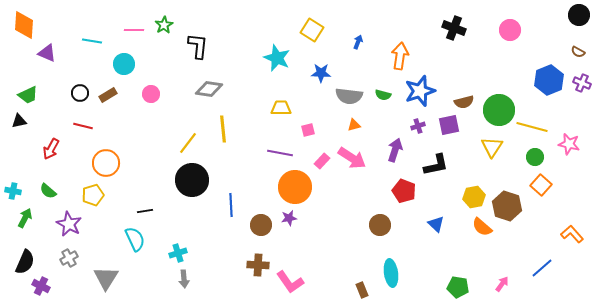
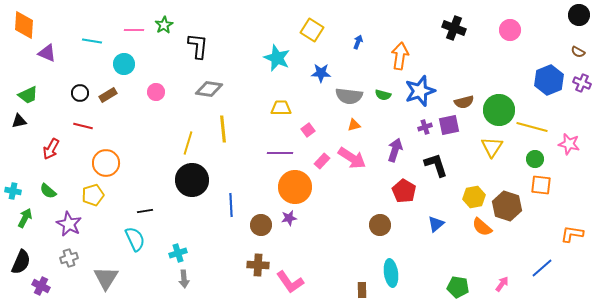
pink circle at (151, 94): moved 5 px right, 2 px up
purple cross at (418, 126): moved 7 px right, 1 px down
pink square at (308, 130): rotated 24 degrees counterclockwise
yellow line at (188, 143): rotated 20 degrees counterclockwise
purple line at (280, 153): rotated 10 degrees counterclockwise
green circle at (535, 157): moved 2 px down
black L-shape at (436, 165): rotated 96 degrees counterclockwise
orange square at (541, 185): rotated 35 degrees counterclockwise
red pentagon at (404, 191): rotated 10 degrees clockwise
blue triangle at (436, 224): rotated 36 degrees clockwise
orange L-shape at (572, 234): rotated 40 degrees counterclockwise
gray cross at (69, 258): rotated 12 degrees clockwise
black semicircle at (25, 262): moved 4 px left
brown rectangle at (362, 290): rotated 21 degrees clockwise
